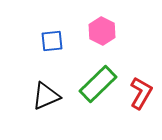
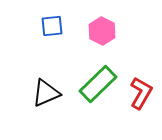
blue square: moved 15 px up
black triangle: moved 3 px up
